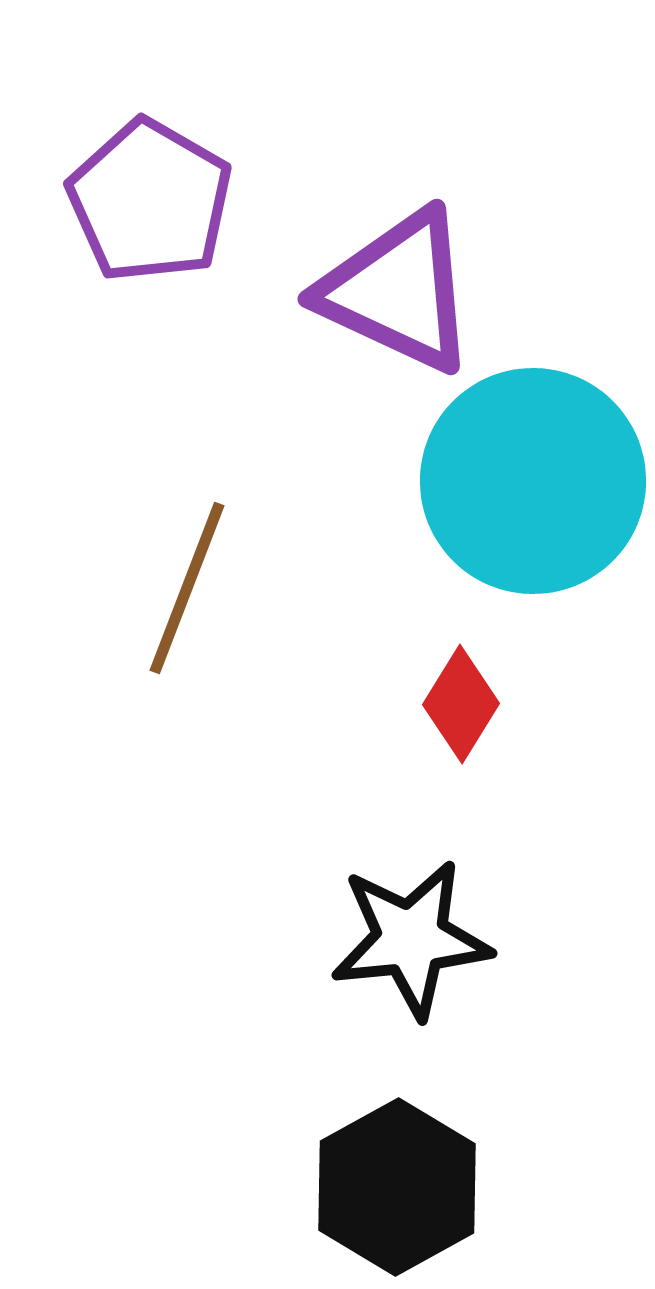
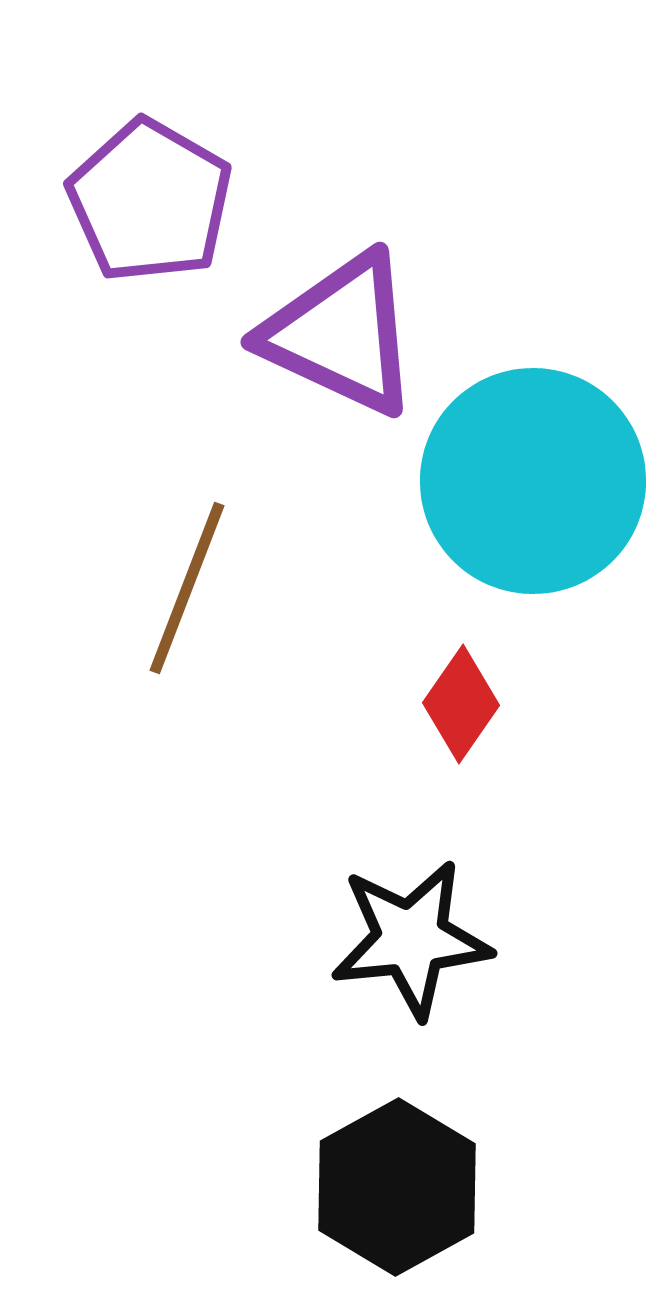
purple triangle: moved 57 px left, 43 px down
red diamond: rotated 3 degrees clockwise
